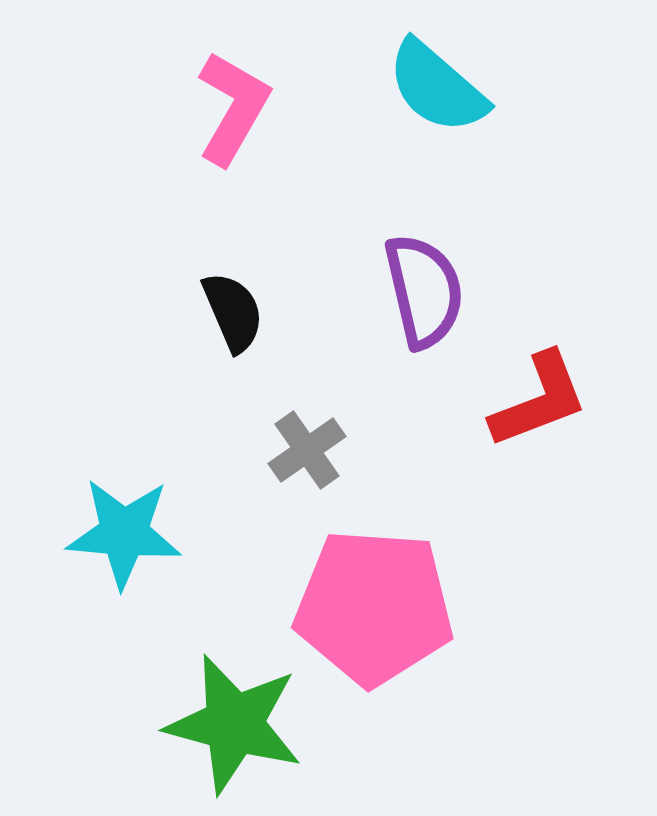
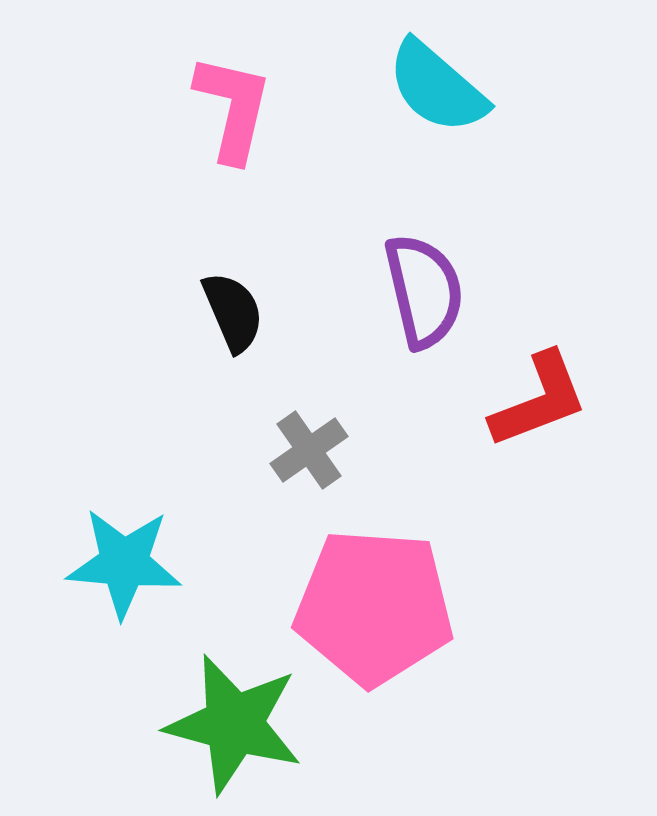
pink L-shape: rotated 17 degrees counterclockwise
gray cross: moved 2 px right
cyan star: moved 30 px down
